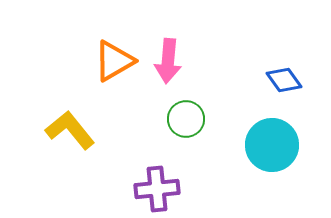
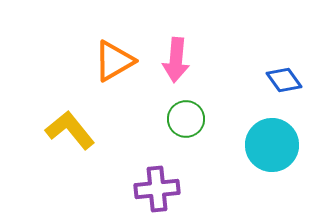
pink arrow: moved 8 px right, 1 px up
